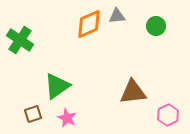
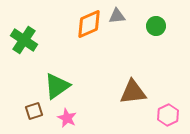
green cross: moved 4 px right
brown square: moved 1 px right, 3 px up
